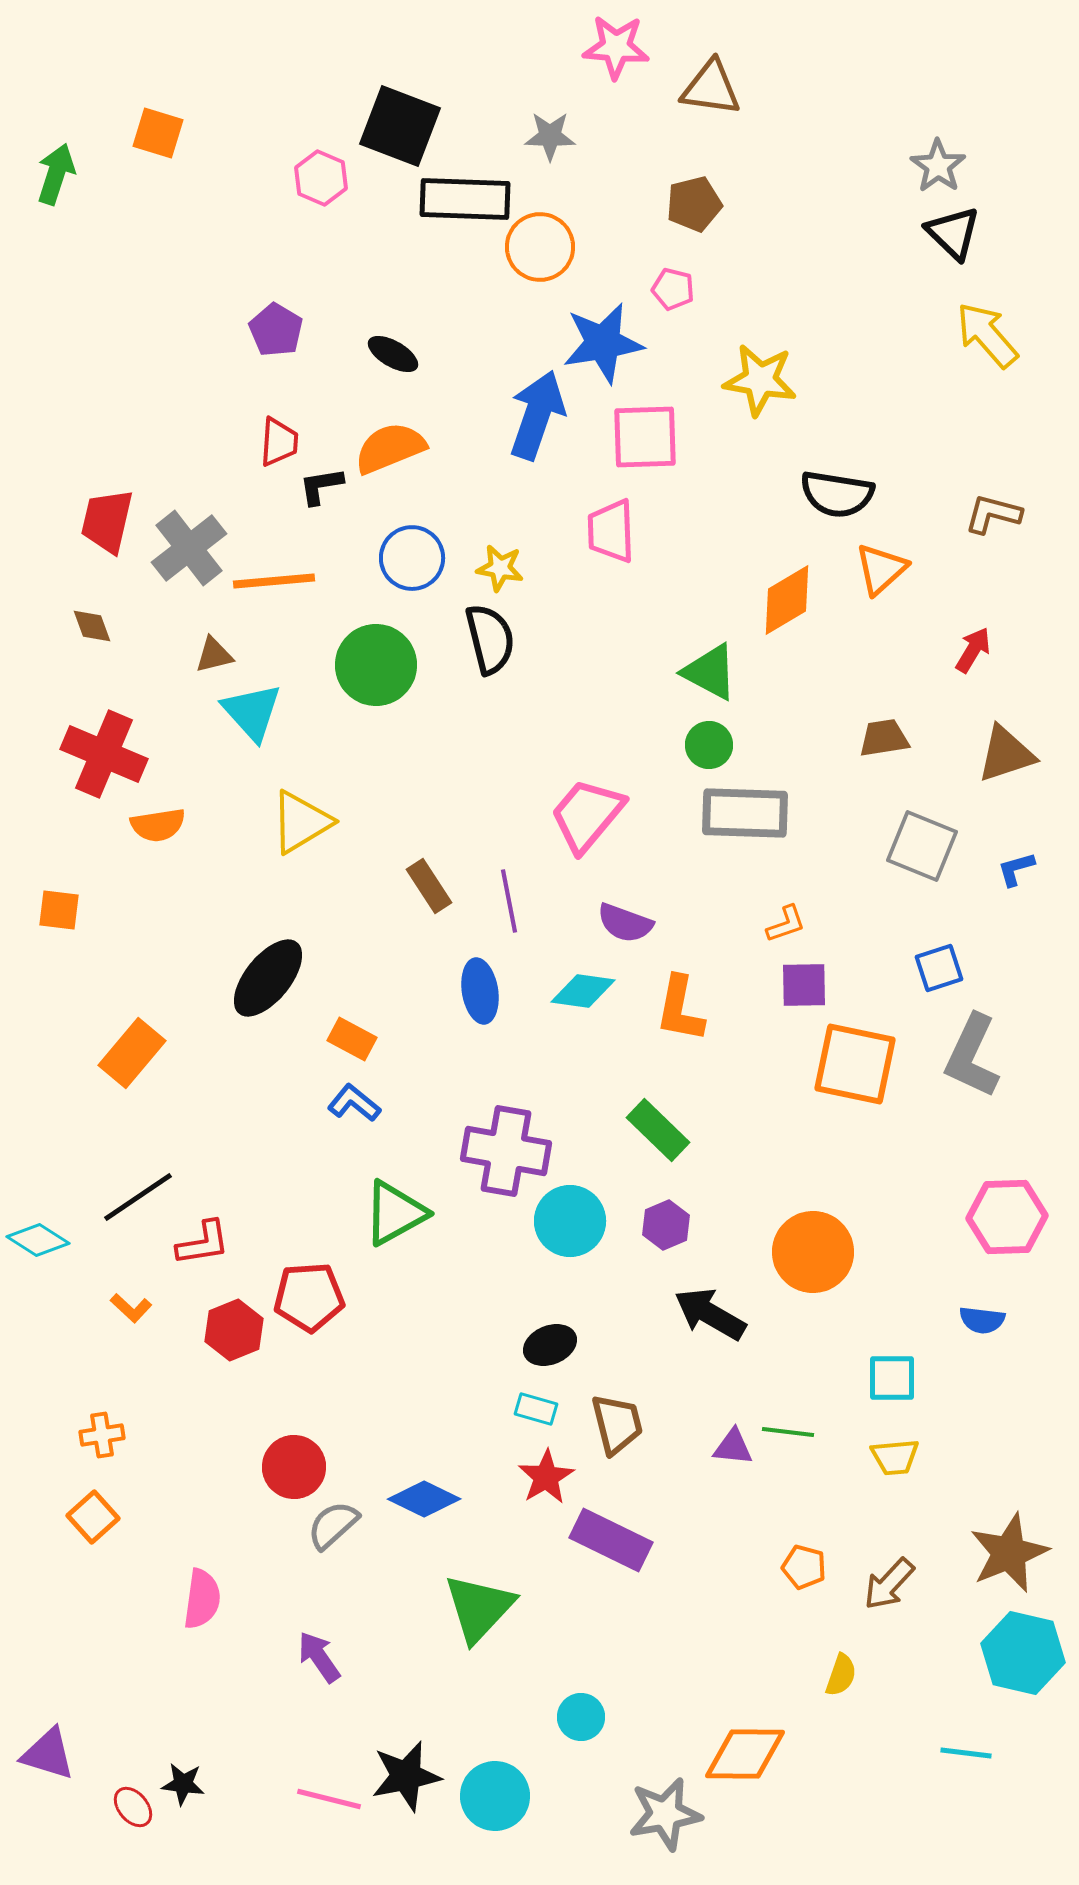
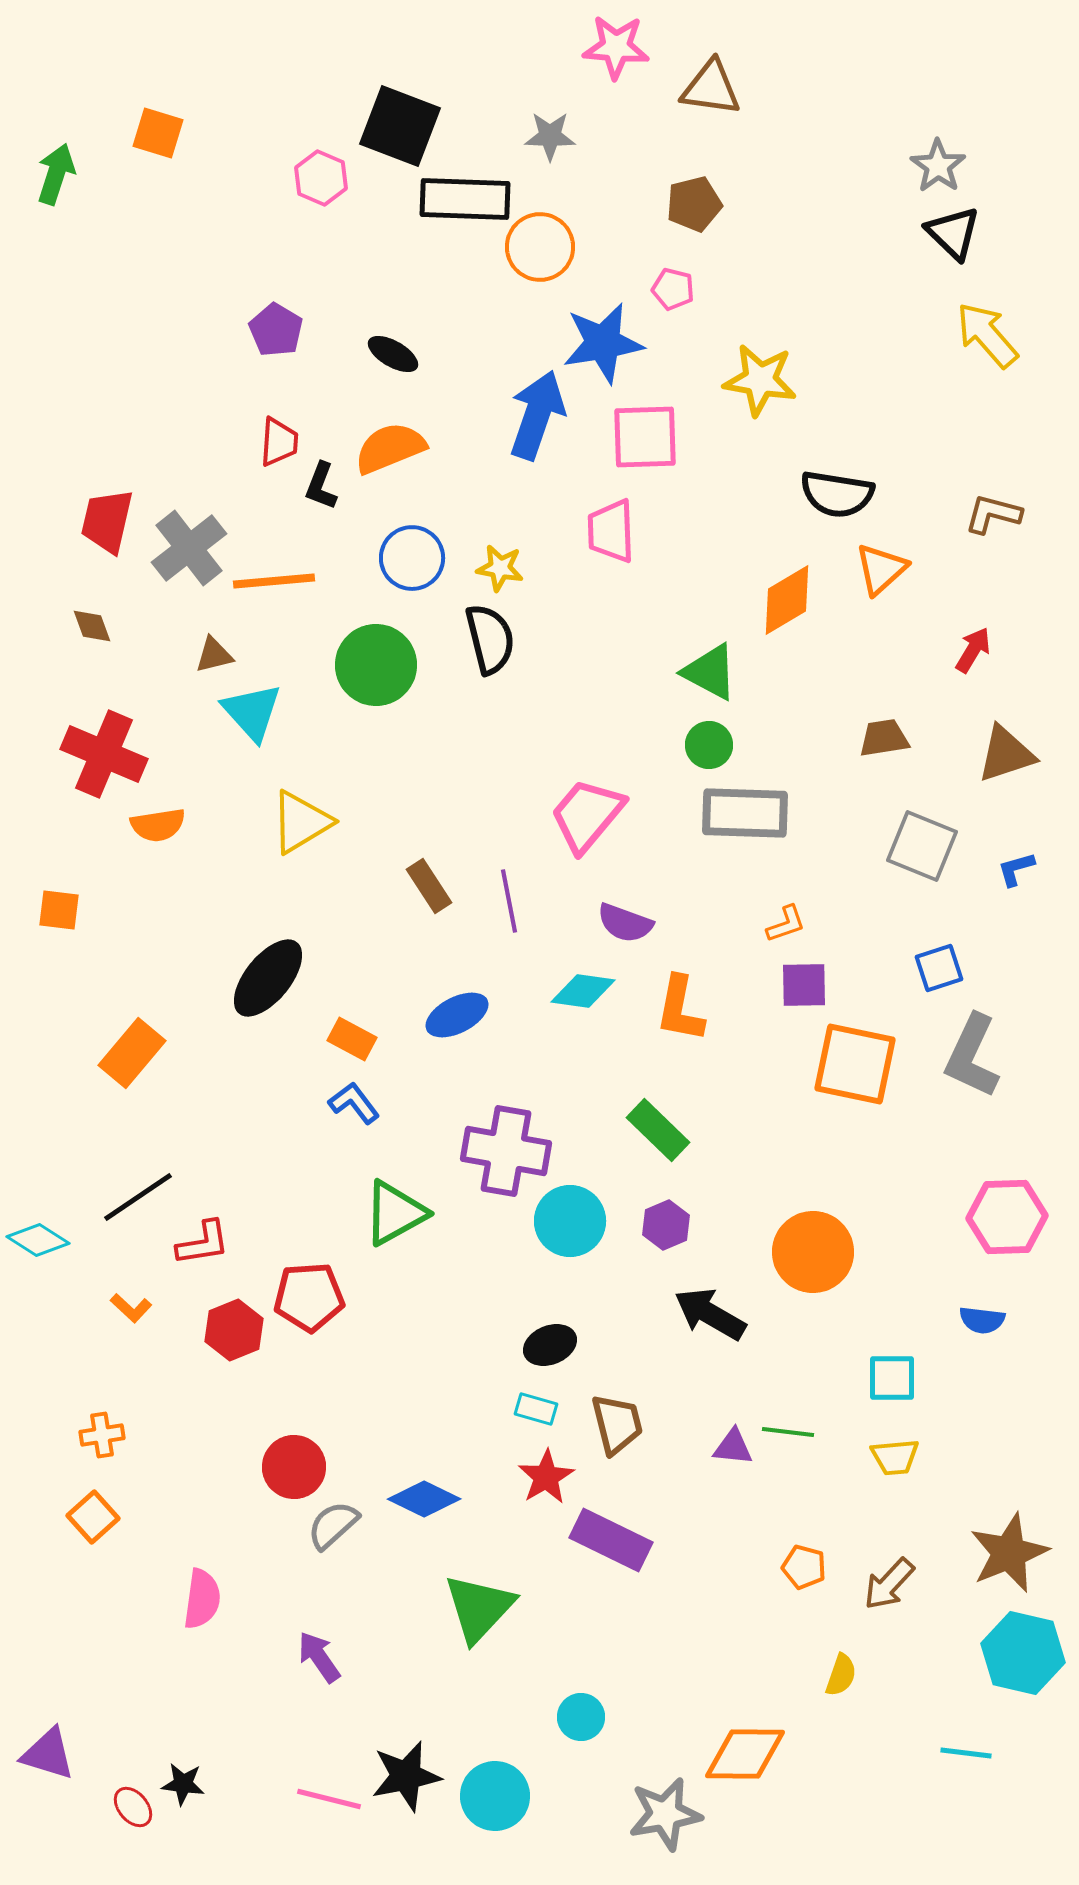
black L-shape at (321, 486): rotated 60 degrees counterclockwise
blue ellipse at (480, 991): moved 23 px left, 24 px down; rotated 72 degrees clockwise
blue L-shape at (354, 1103): rotated 14 degrees clockwise
